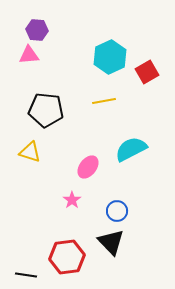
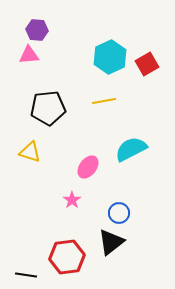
red square: moved 8 px up
black pentagon: moved 2 px right, 2 px up; rotated 12 degrees counterclockwise
blue circle: moved 2 px right, 2 px down
black triangle: rotated 36 degrees clockwise
